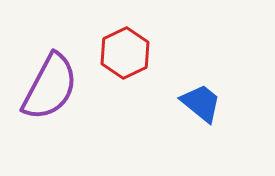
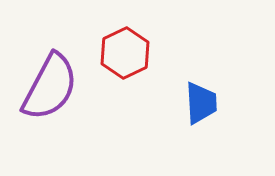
blue trapezoid: rotated 48 degrees clockwise
